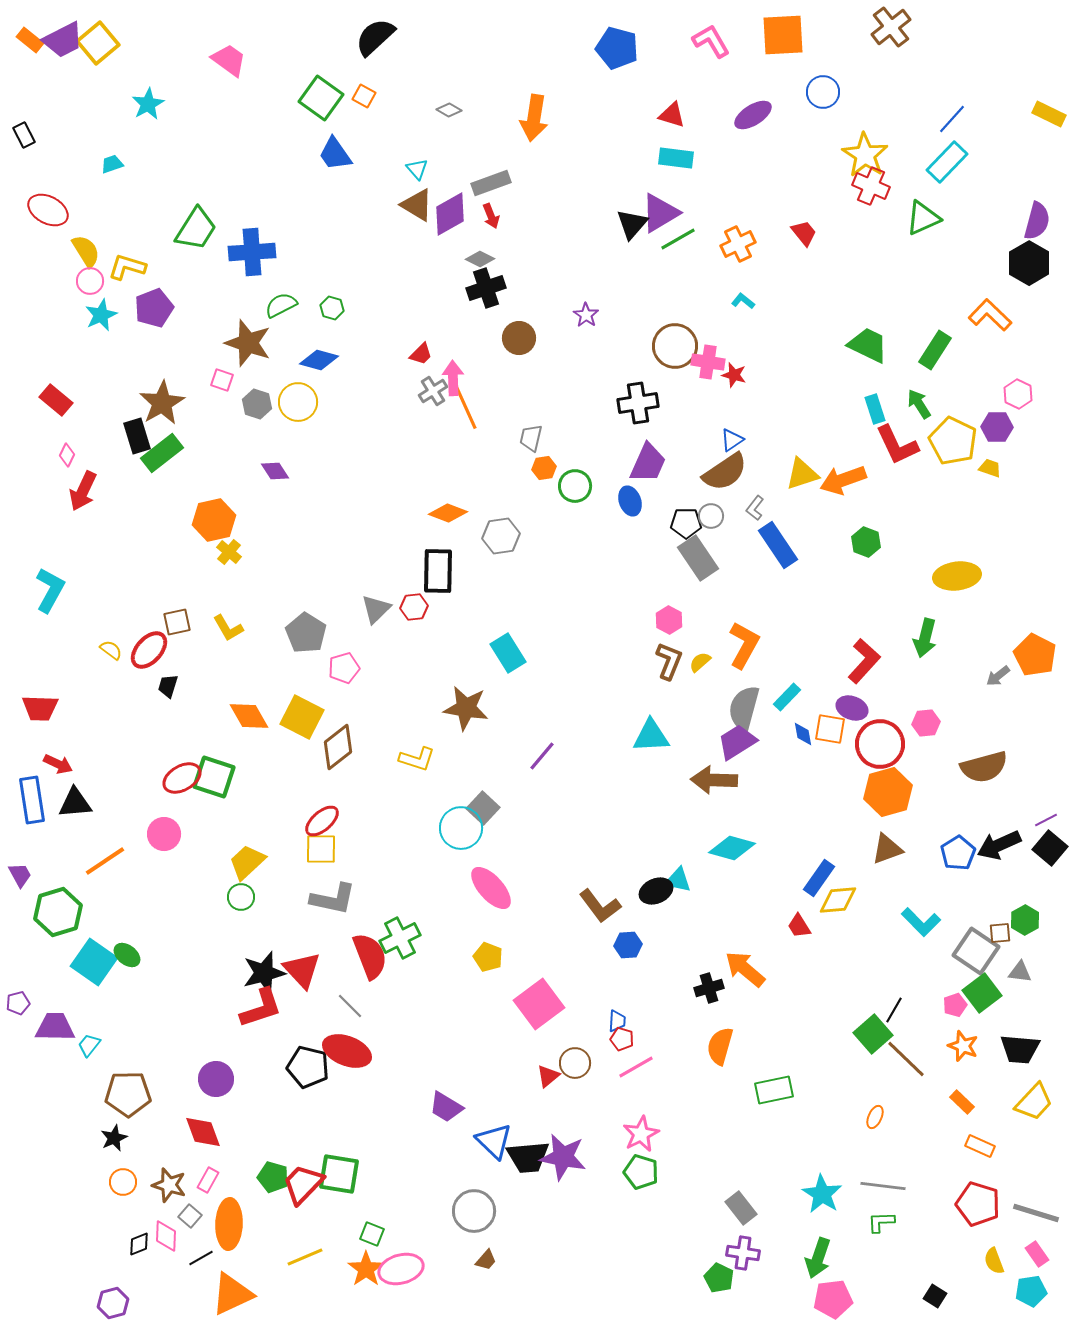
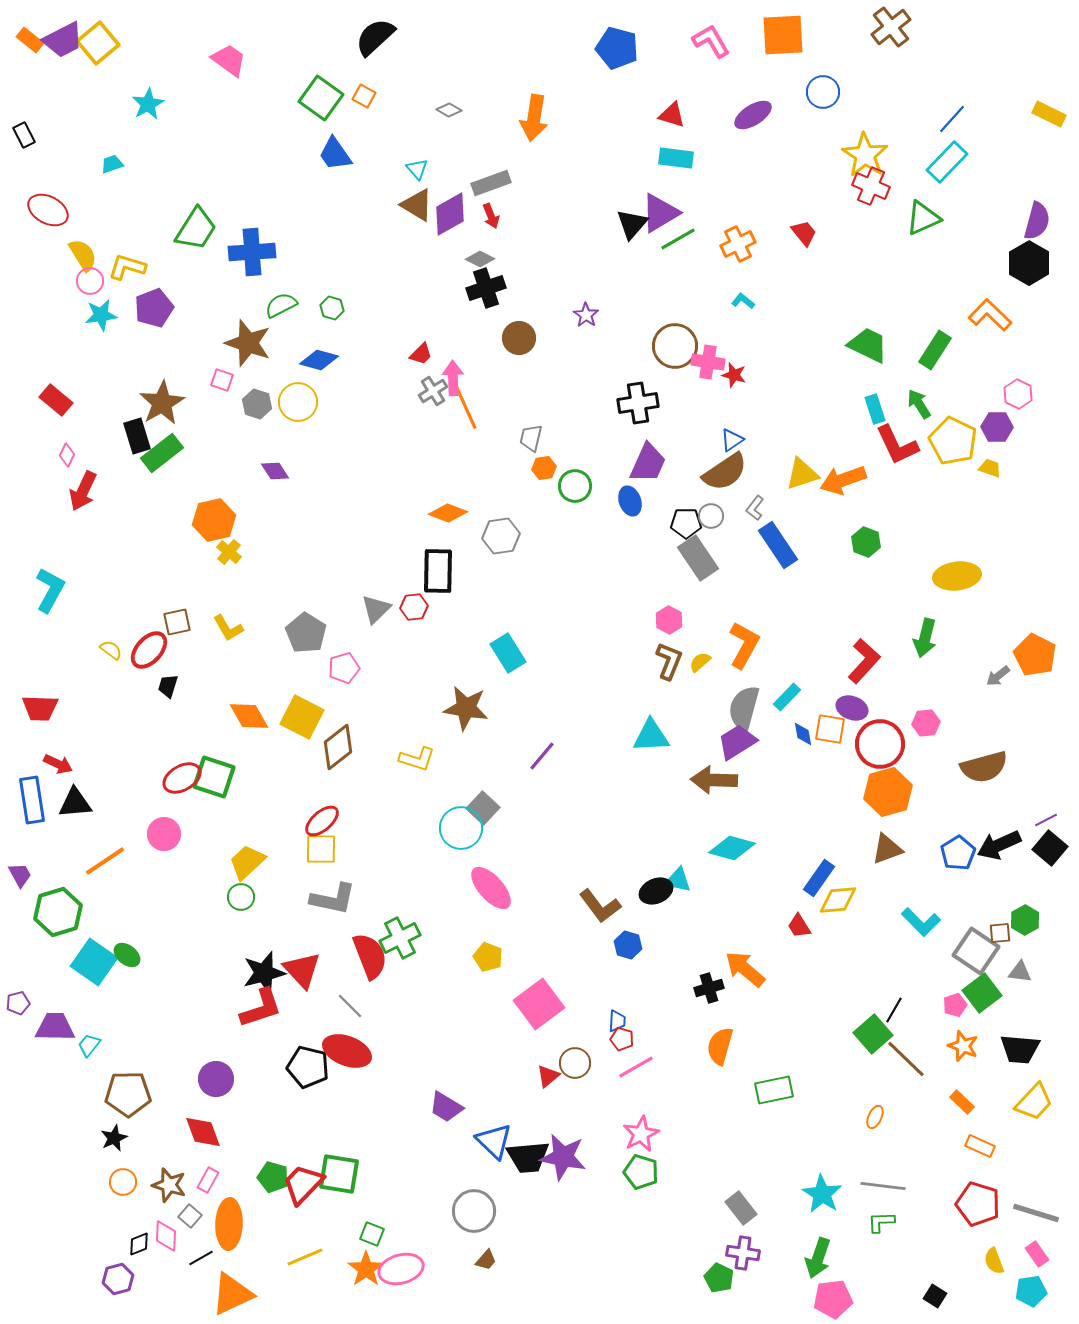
yellow semicircle at (86, 251): moved 3 px left, 4 px down
cyan star at (101, 315): rotated 16 degrees clockwise
blue hexagon at (628, 945): rotated 20 degrees clockwise
purple hexagon at (113, 1303): moved 5 px right, 24 px up
